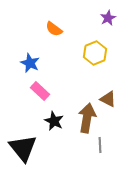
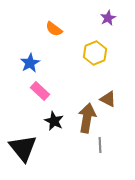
blue star: rotated 18 degrees clockwise
